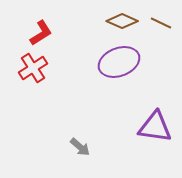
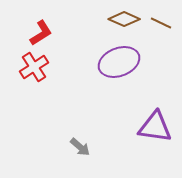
brown diamond: moved 2 px right, 2 px up
red cross: moved 1 px right, 1 px up
